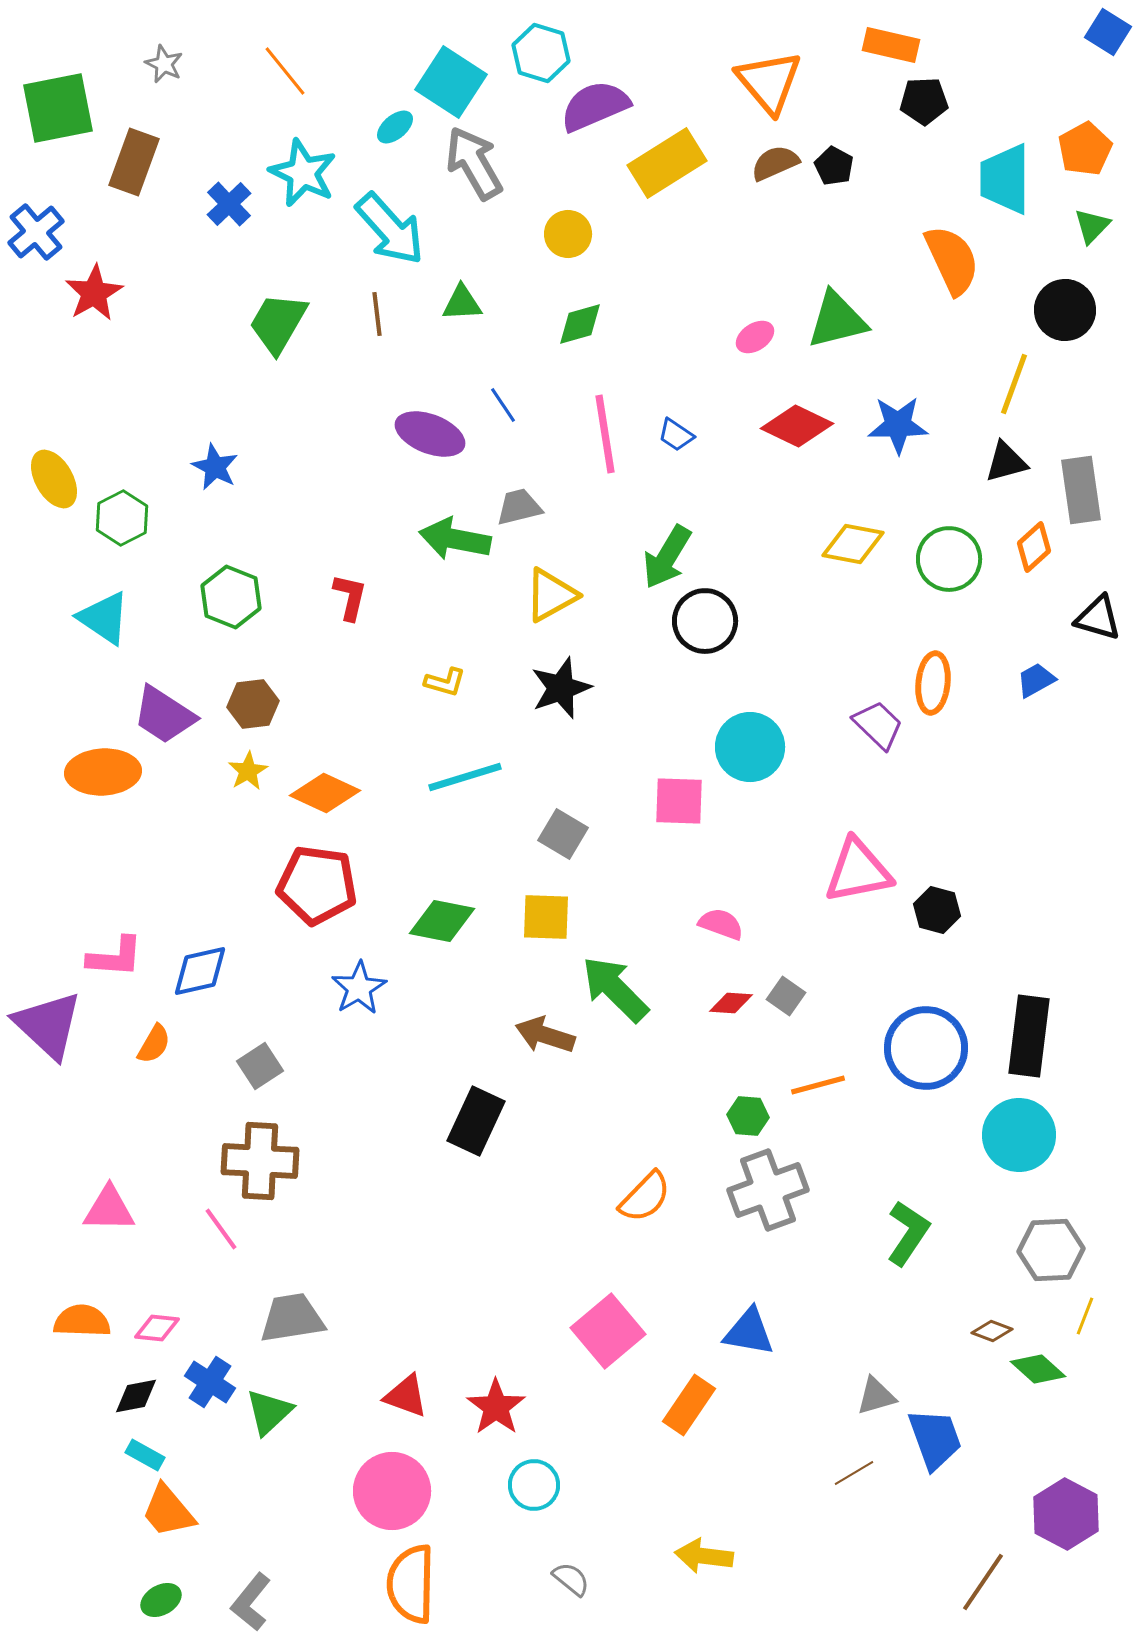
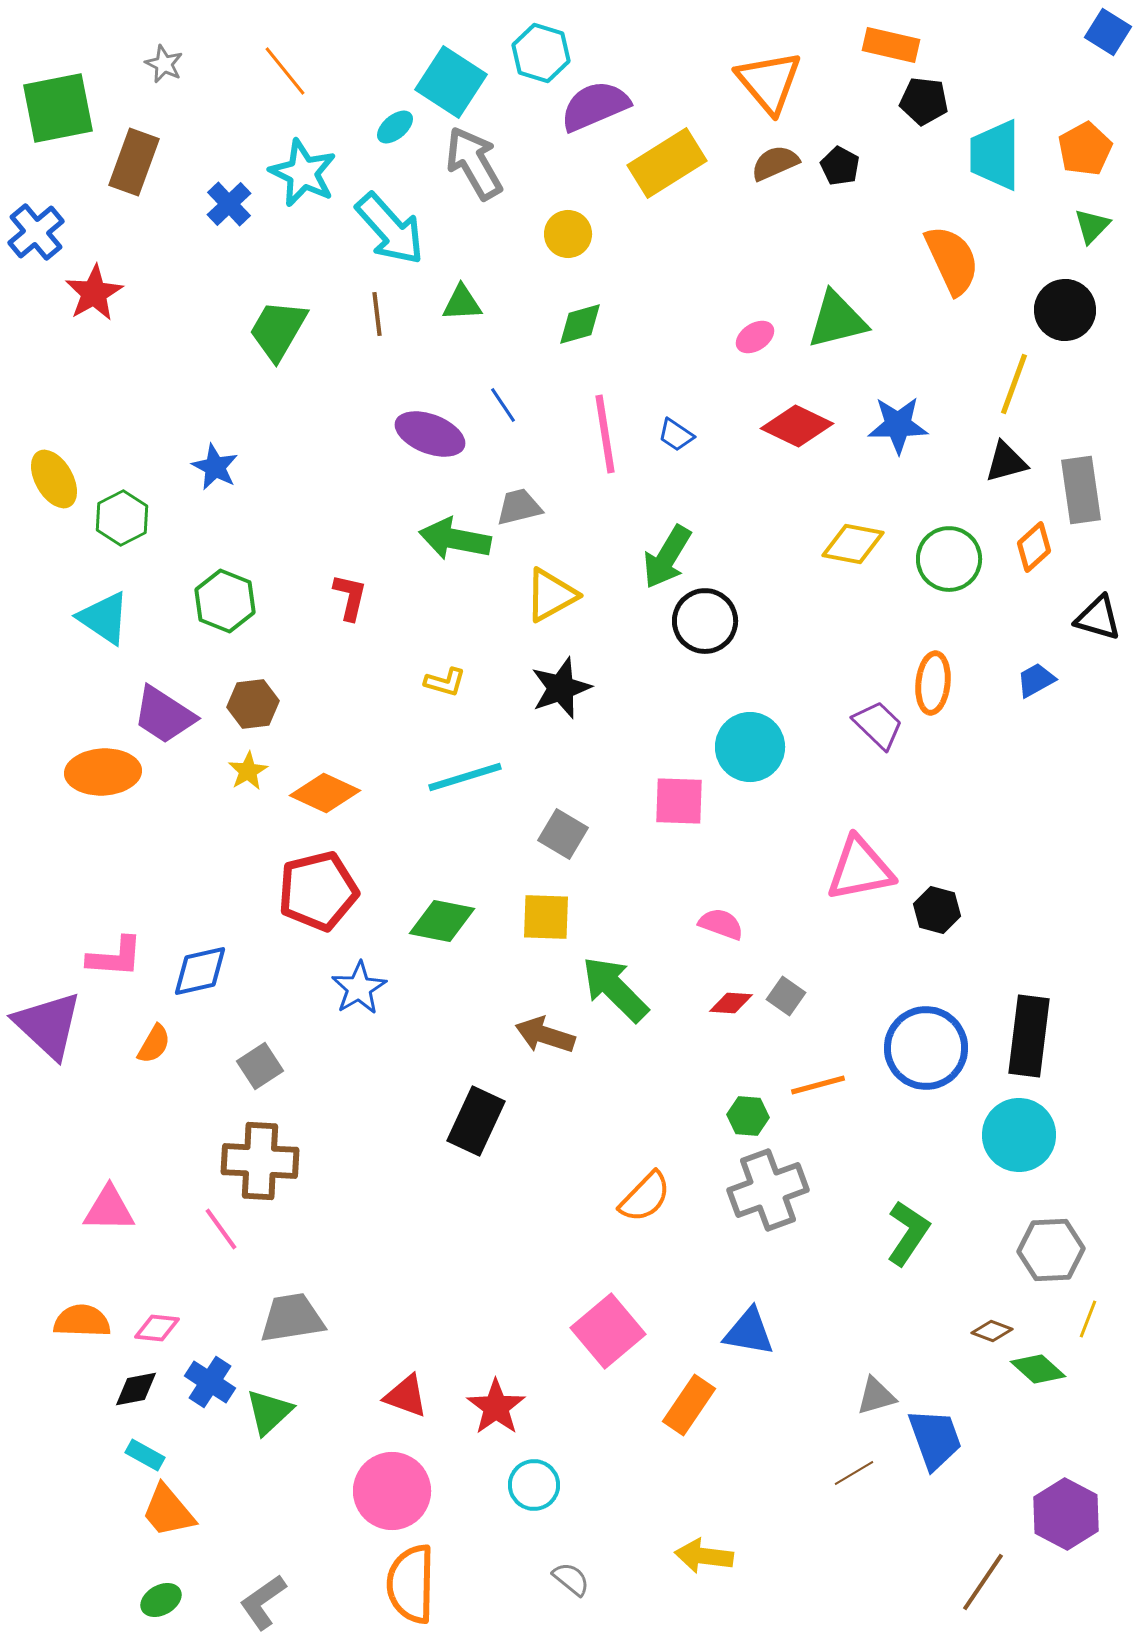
black pentagon at (924, 101): rotated 9 degrees clockwise
black pentagon at (834, 166): moved 6 px right
cyan trapezoid at (1005, 179): moved 10 px left, 24 px up
green trapezoid at (278, 323): moved 7 px down
green hexagon at (231, 597): moved 6 px left, 4 px down
pink triangle at (858, 871): moved 2 px right, 2 px up
red pentagon at (317, 885): moved 1 px right, 6 px down; rotated 22 degrees counterclockwise
yellow line at (1085, 1316): moved 3 px right, 3 px down
black diamond at (136, 1396): moved 7 px up
gray L-shape at (251, 1602): moved 12 px right; rotated 16 degrees clockwise
